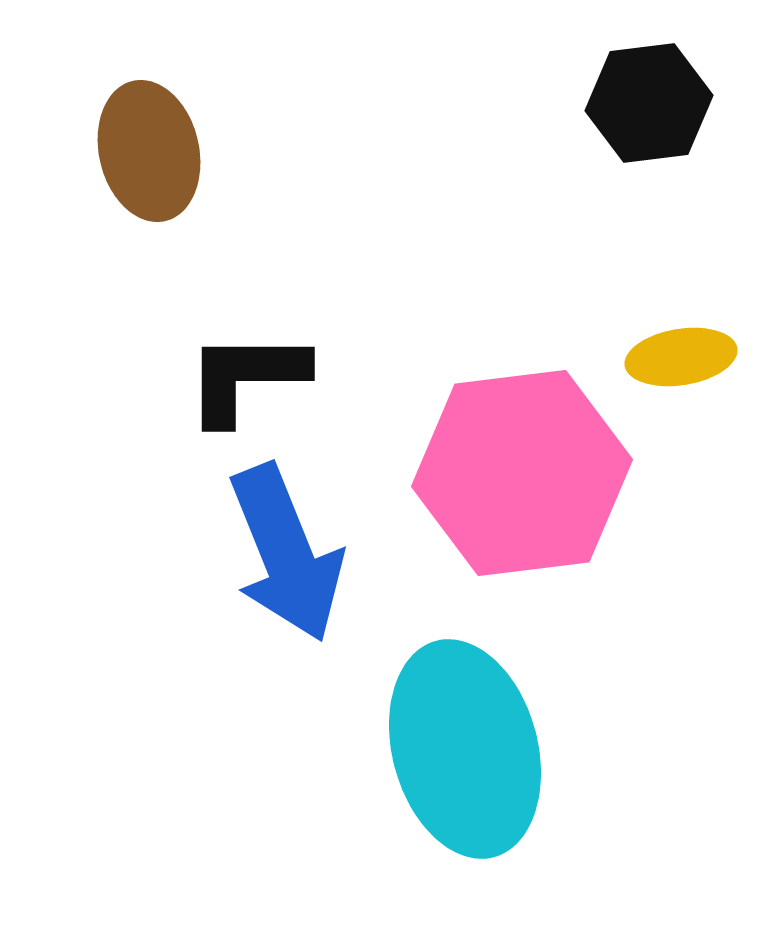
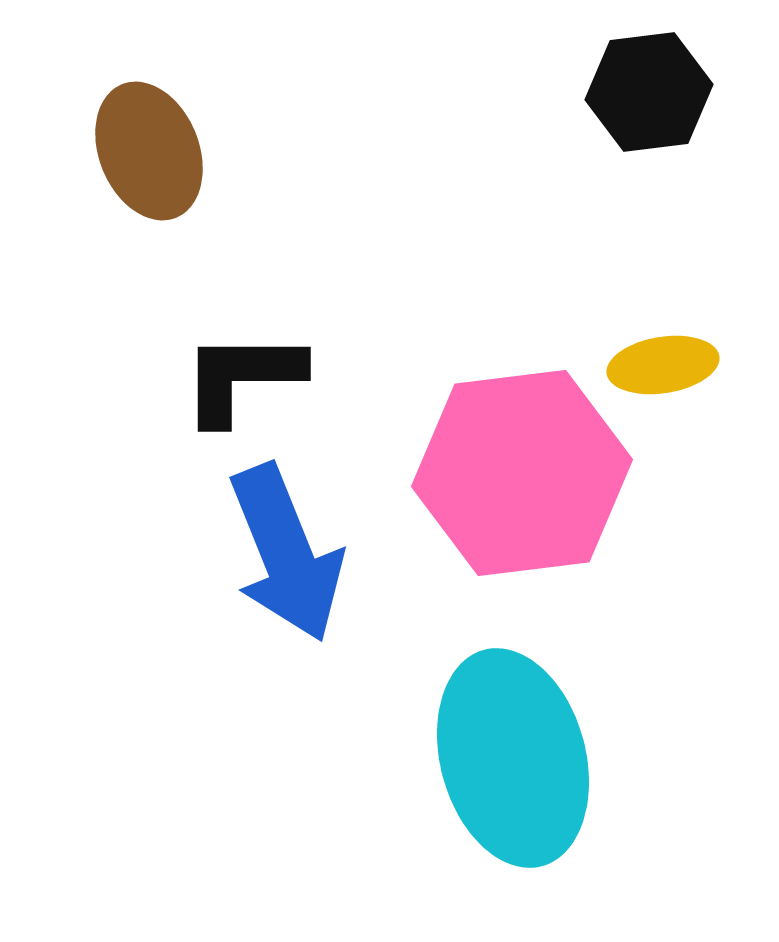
black hexagon: moved 11 px up
brown ellipse: rotated 9 degrees counterclockwise
yellow ellipse: moved 18 px left, 8 px down
black L-shape: moved 4 px left
cyan ellipse: moved 48 px right, 9 px down
